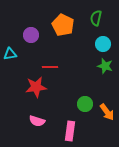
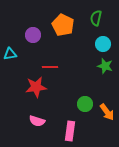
purple circle: moved 2 px right
